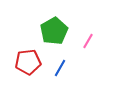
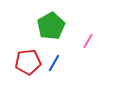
green pentagon: moved 3 px left, 5 px up
blue line: moved 6 px left, 5 px up
